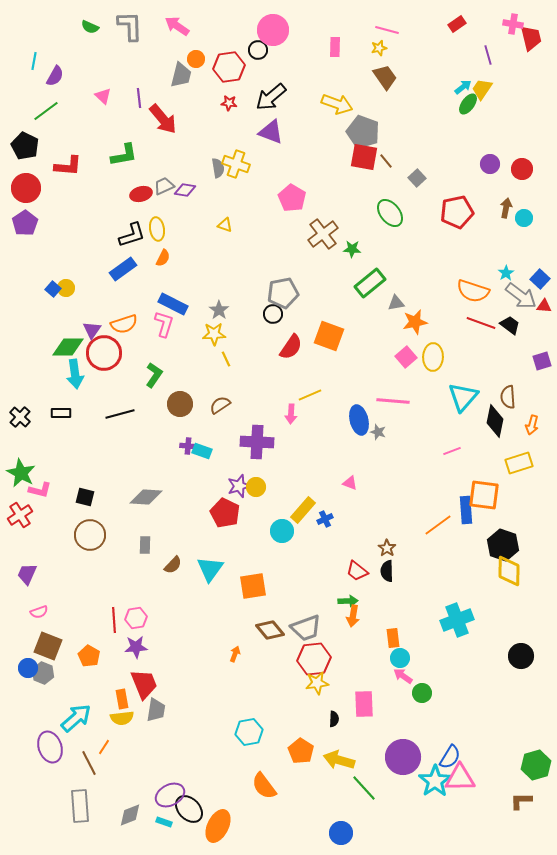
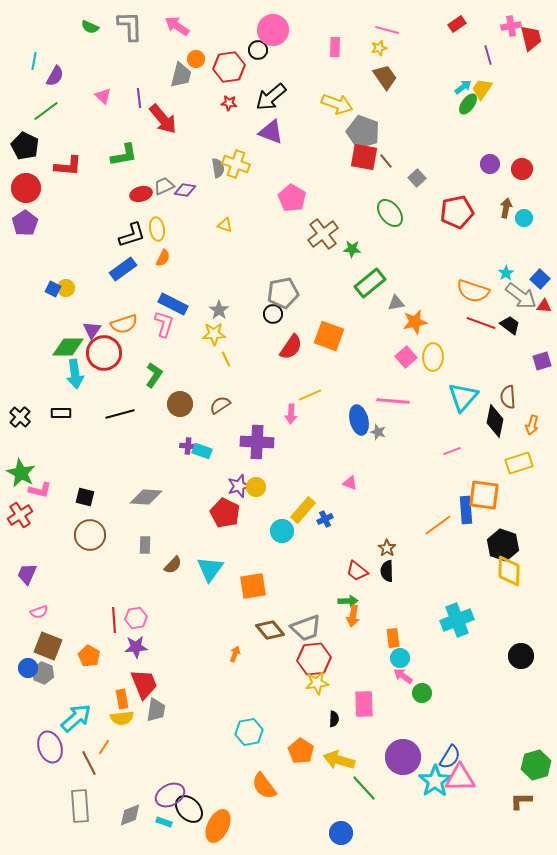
pink cross at (513, 24): moved 2 px left, 2 px down; rotated 18 degrees counterclockwise
blue square at (53, 289): rotated 14 degrees counterclockwise
